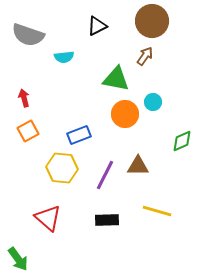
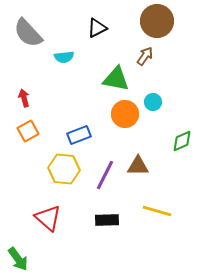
brown circle: moved 5 px right
black triangle: moved 2 px down
gray semicircle: moved 2 px up; rotated 28 degrees clockwise
yellow hexagon: moved 2 px right, 1 px down
